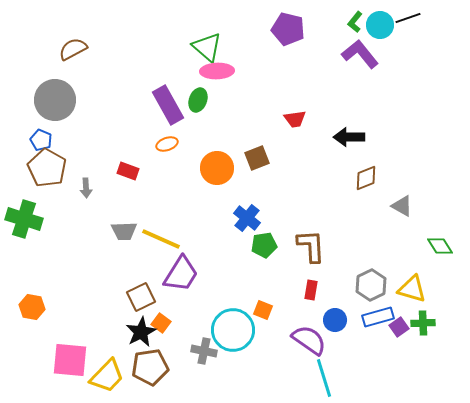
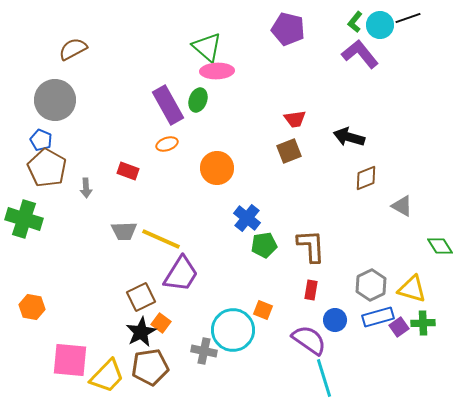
black arrow at (349, 137): rotated 16 degrees clockwise
brown square at (257, 158): moved 32 px right, 7 px up
